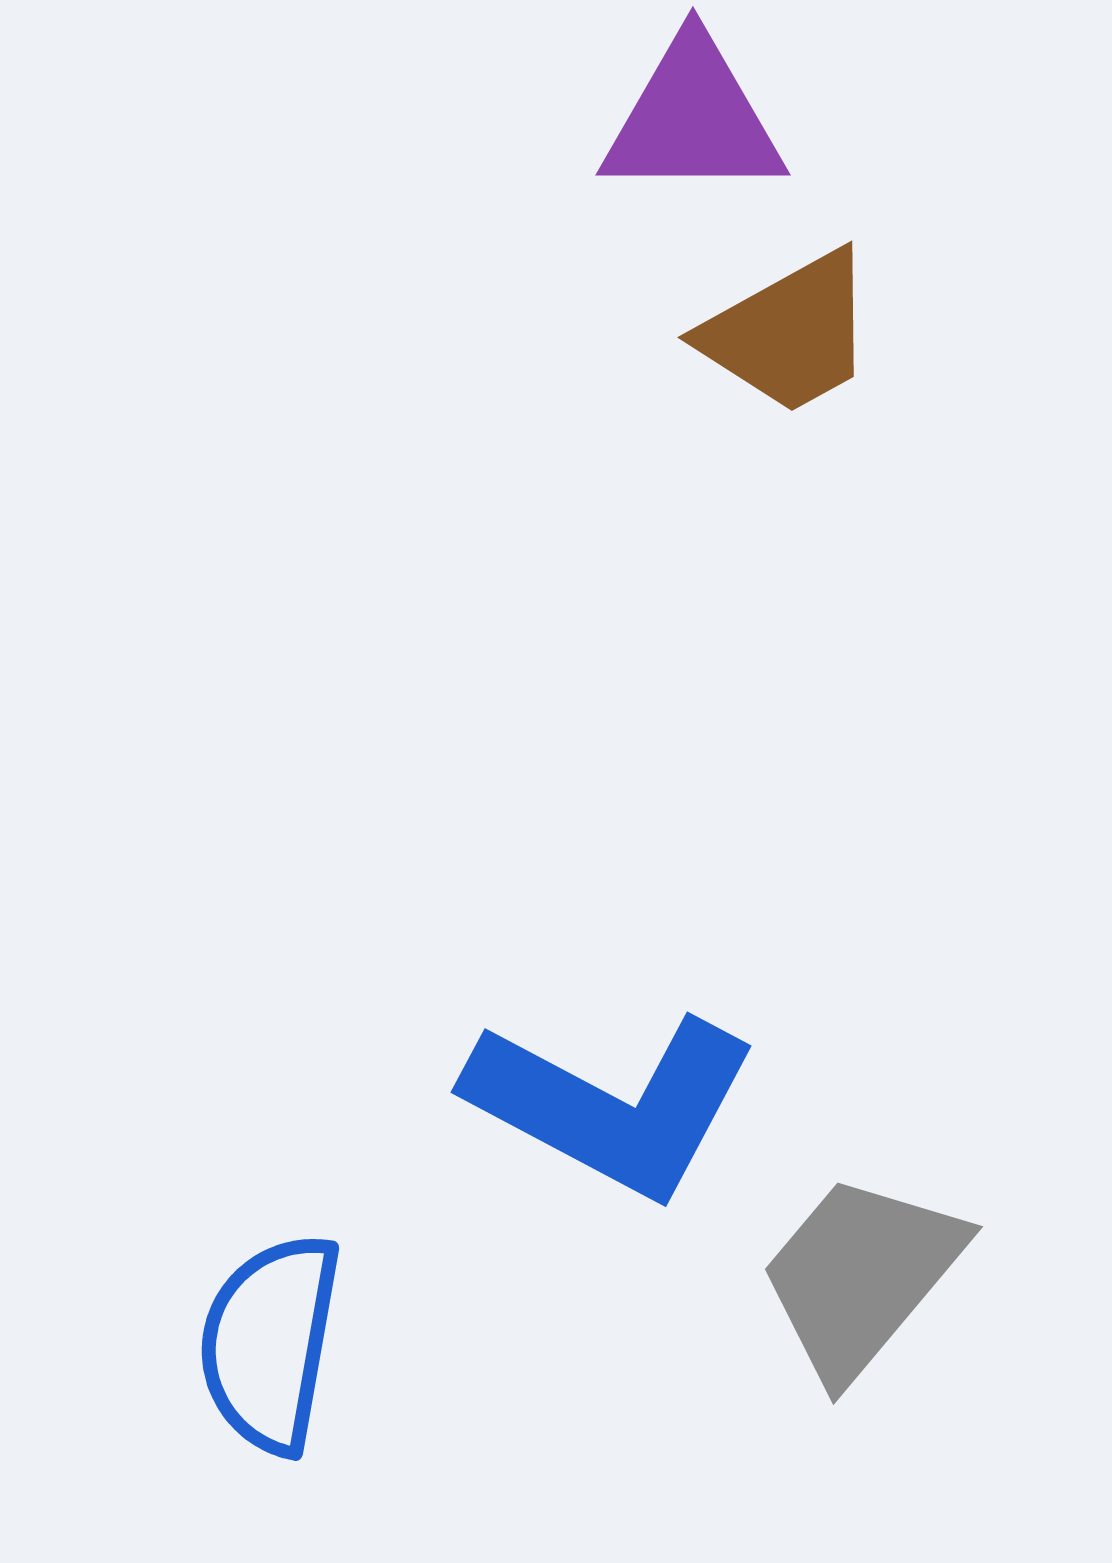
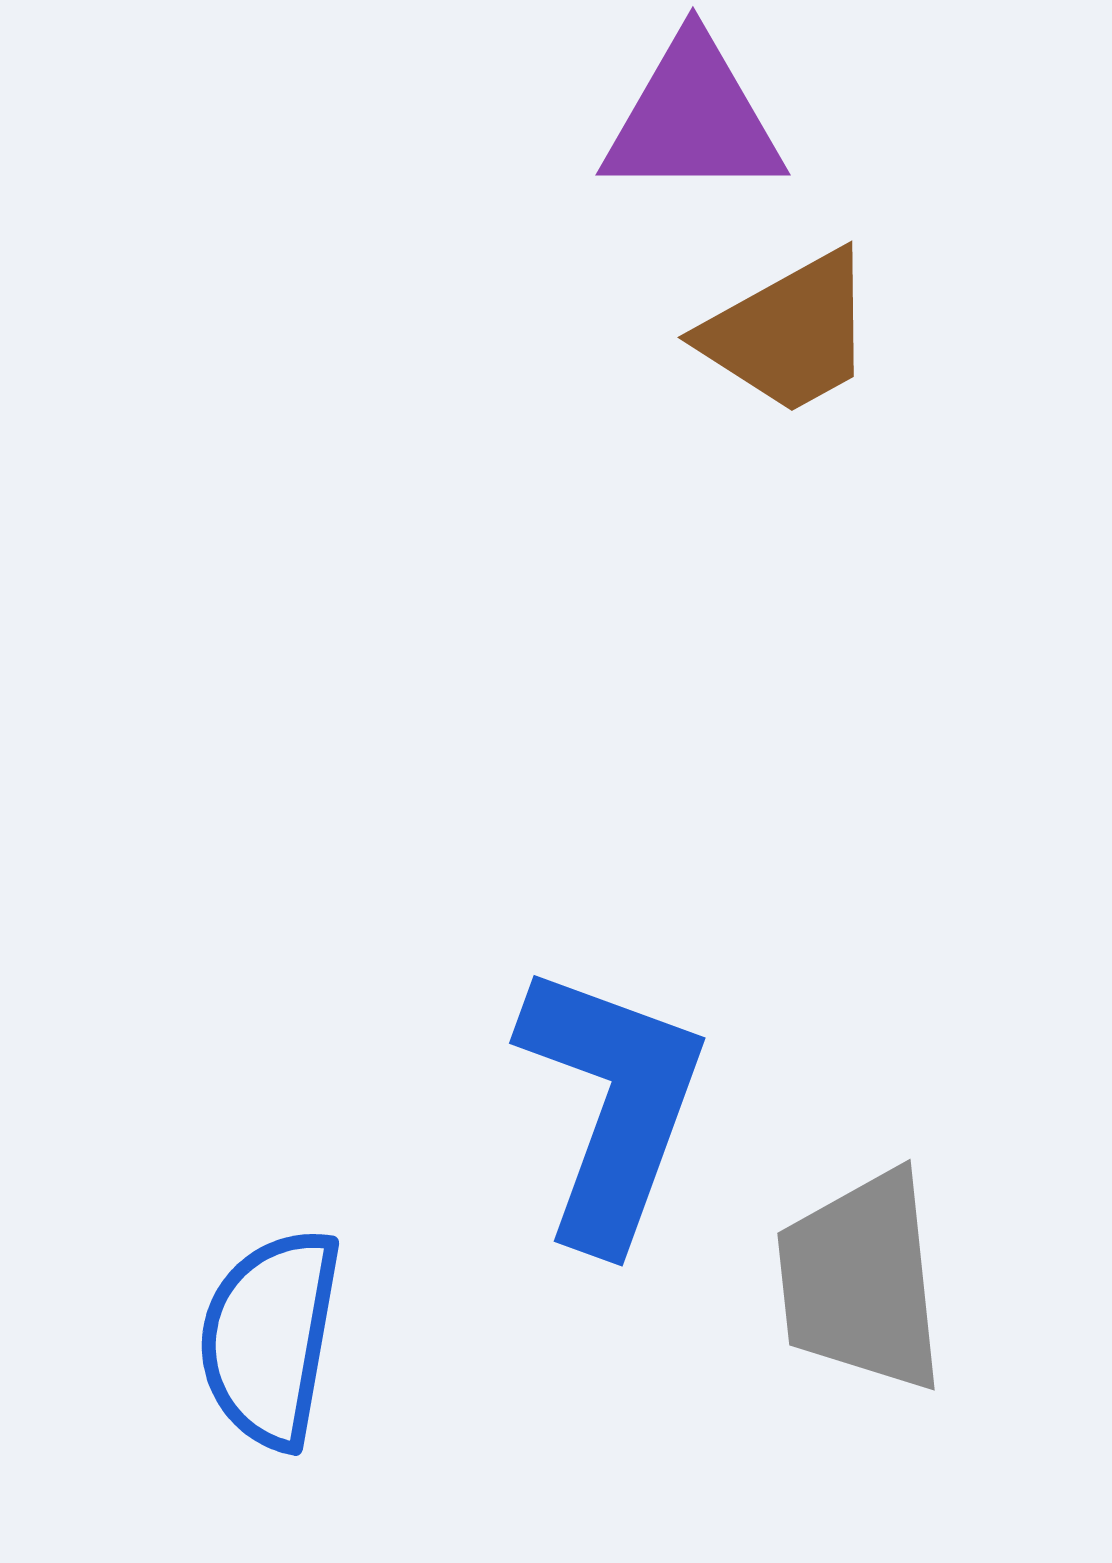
blue L-shape: rotated 98 degrees counterclockwise
gray trapezoid: moved 5 px down; rotated 46 degrees counterclockwise
blue semicircle: moved 5 px up
